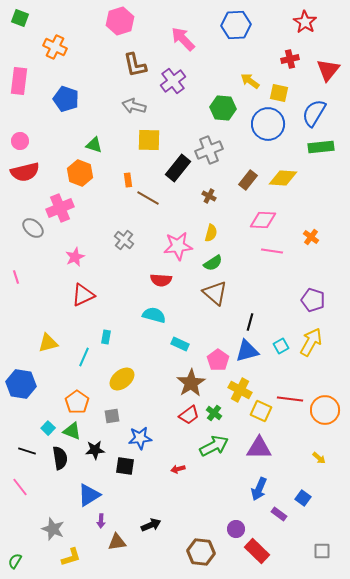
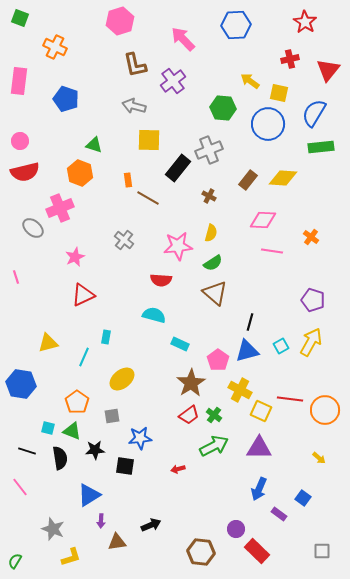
green cross at (214, 413): moved 2 px down
cyan square at (48, 428): rotated 32 degrees counterclockwise
